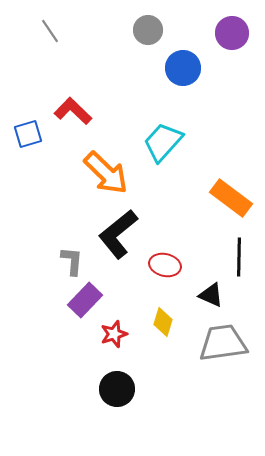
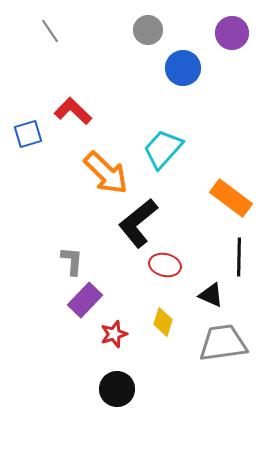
cyan trapezoid: moved 7 px down
black L-shape: moved 20 px right, 11 px up
